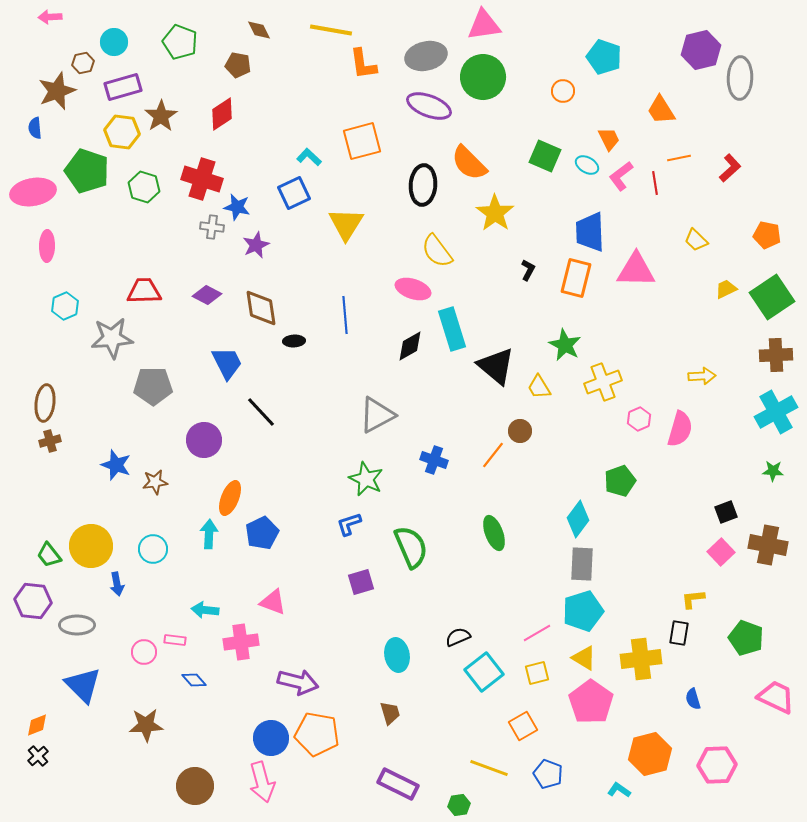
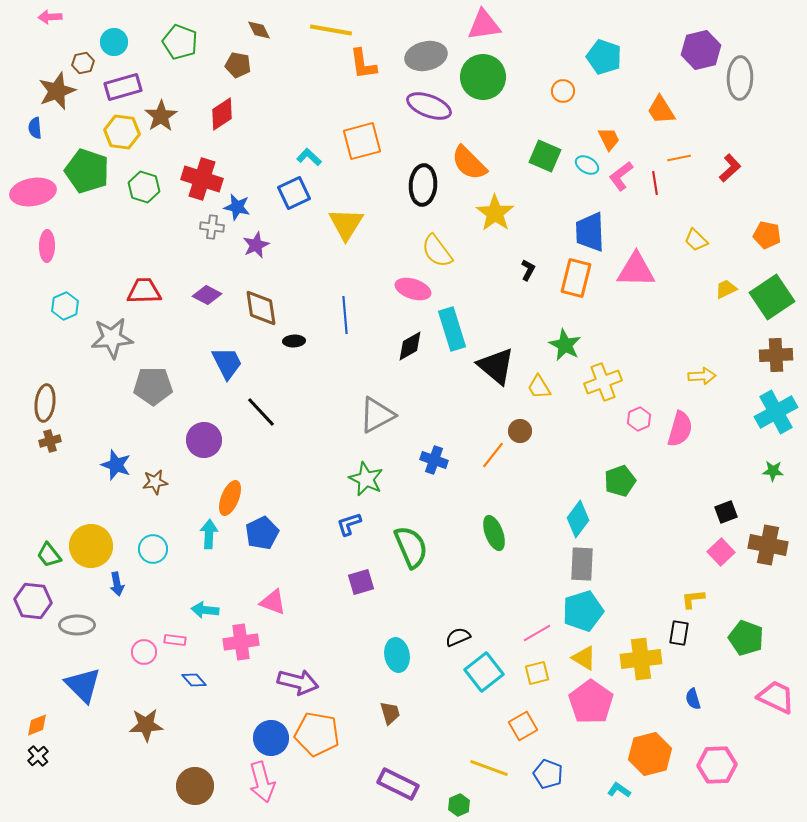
green hexagon at (459, 805): rotated 15 degrees counterclockwise
